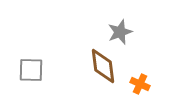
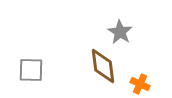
gray star: rotated 20 degrees counterclockwise
